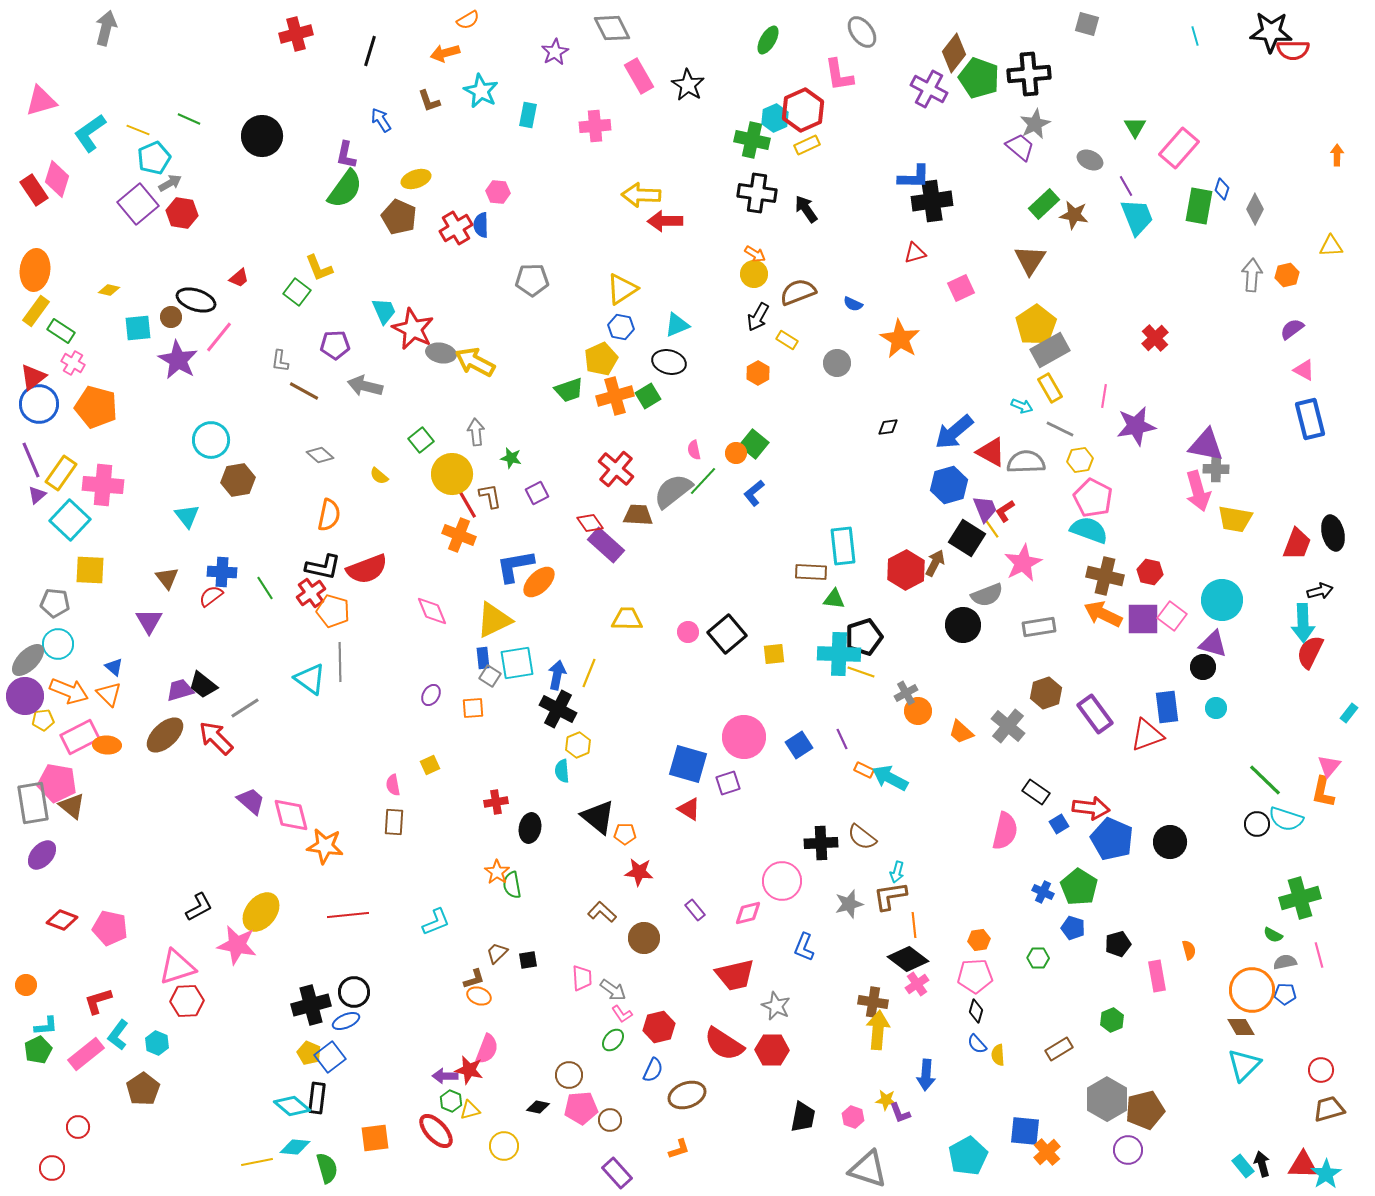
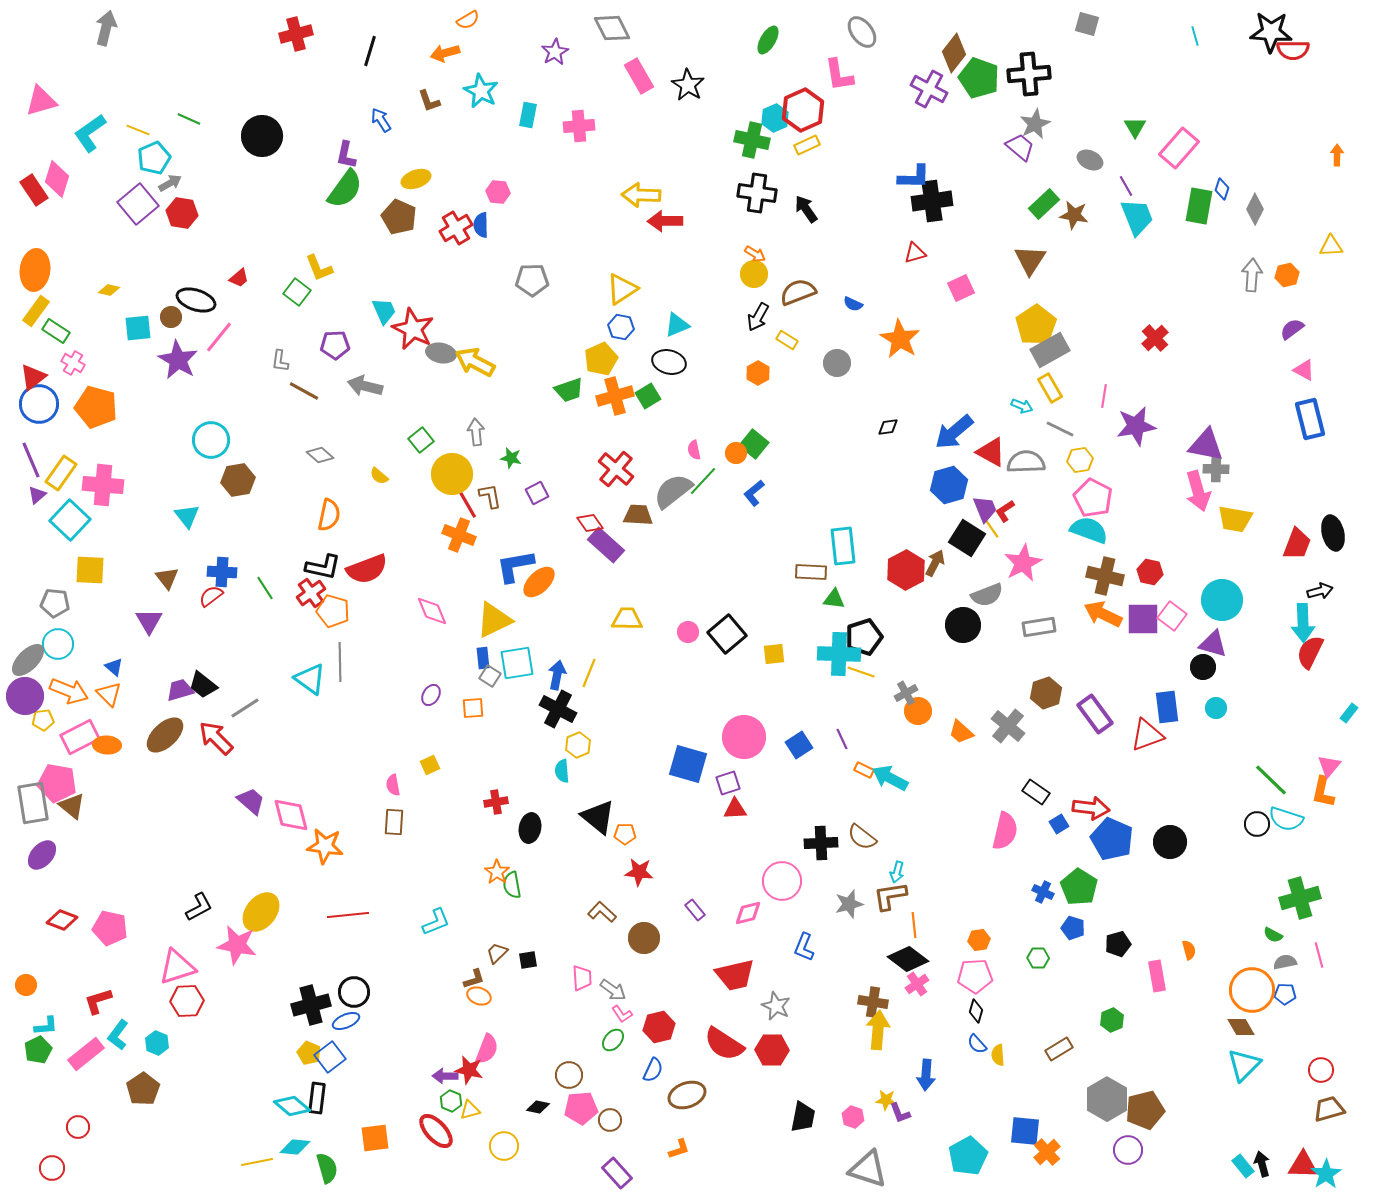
pink cross at (595, 126): moved 16 px left
green rectangle at (61, 331): moved 5 px left
green line at (1265, 780): moved 6 px right
red triangle at (689, 809): moved 46 px right; rotated 35 degrees counterclockwise
